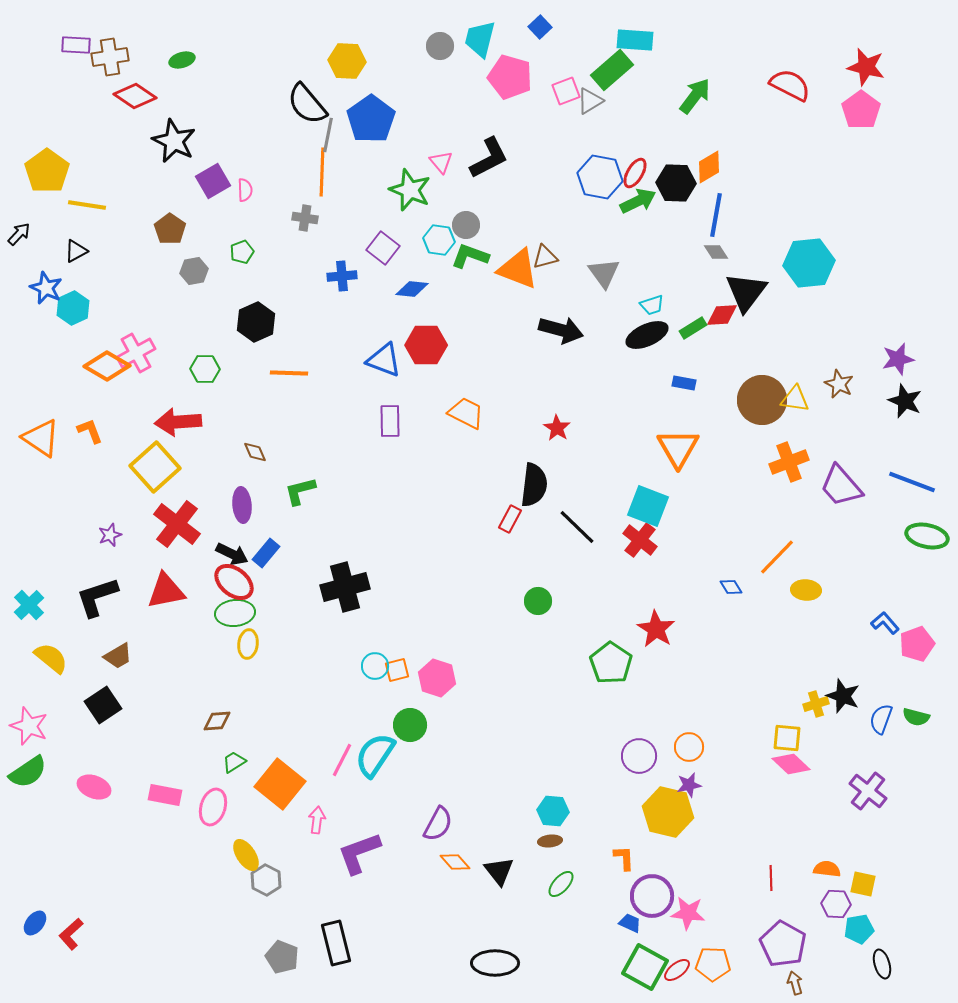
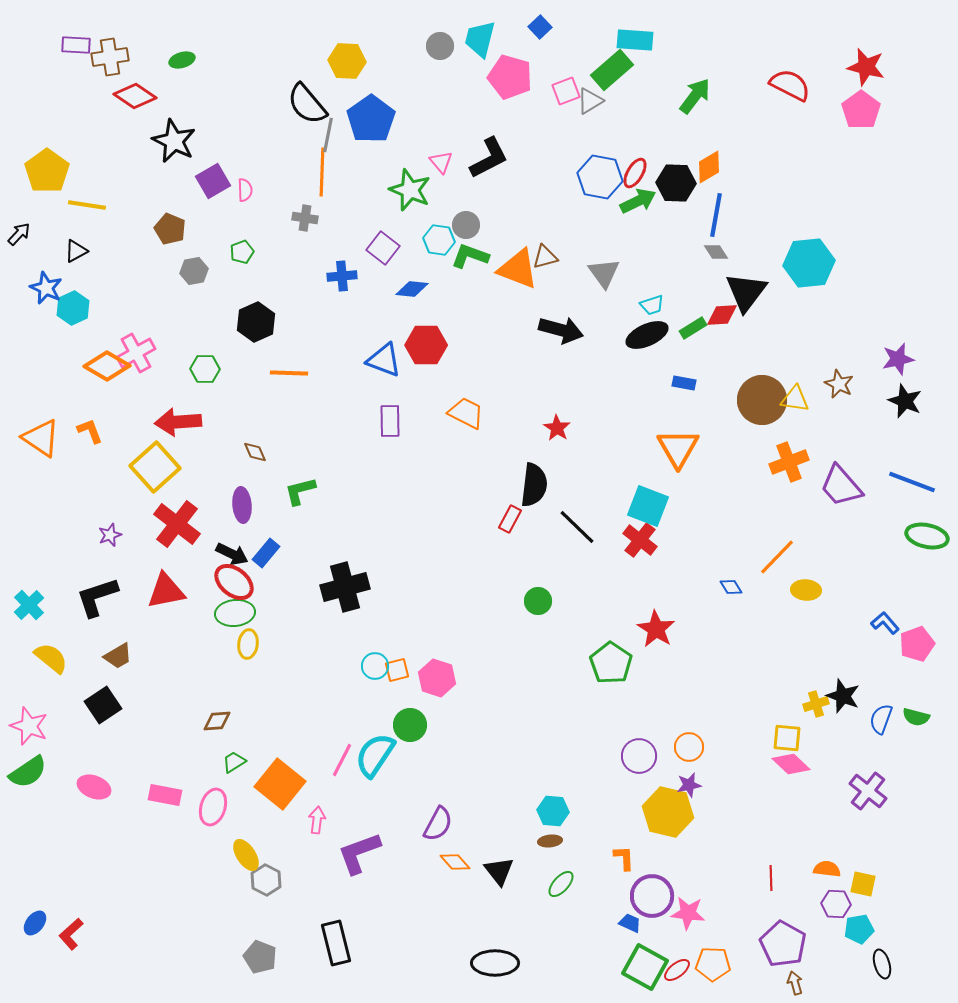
brown pentagon at (170, 229): rotated 12 degrees counterclockwise
gray pentagon at (282, 957): moved 22 px left
